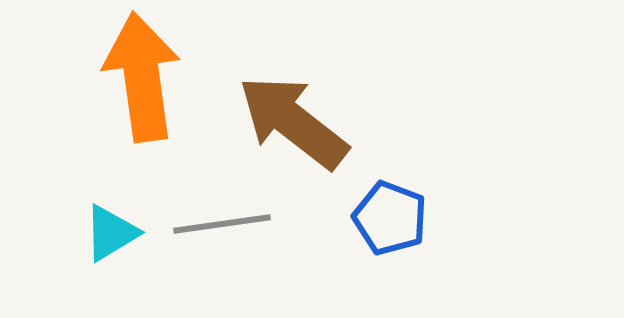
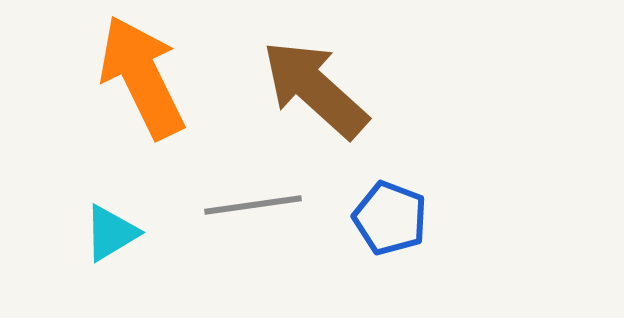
orange arrow: rotated 18 degrees counterclockwise
brown arrow: moved 22 px right, 33 px up; rotated 4 degrees clockwise
gray line: moved 31 px right, 19 px up
